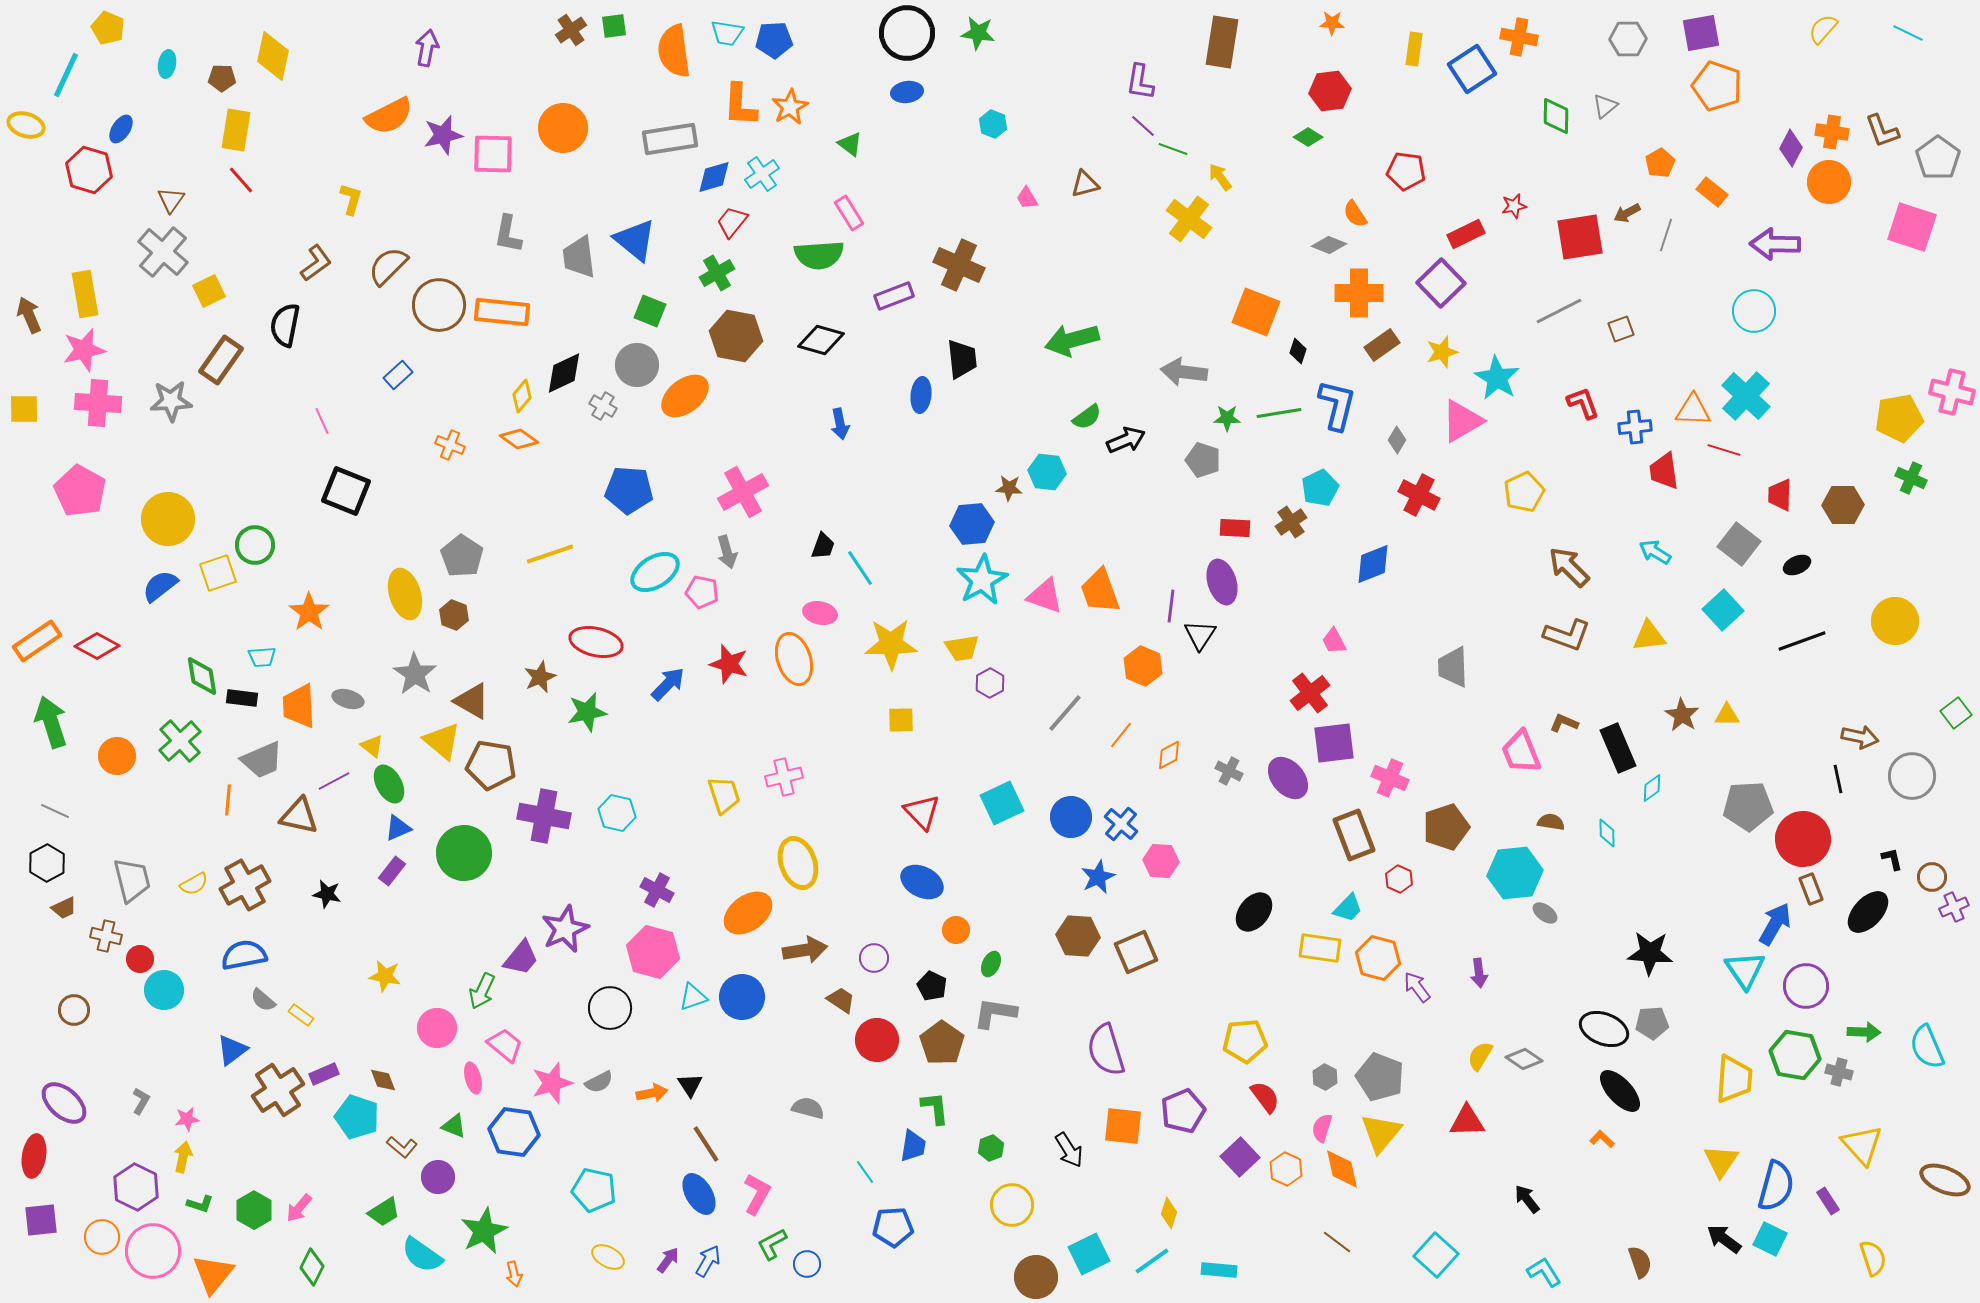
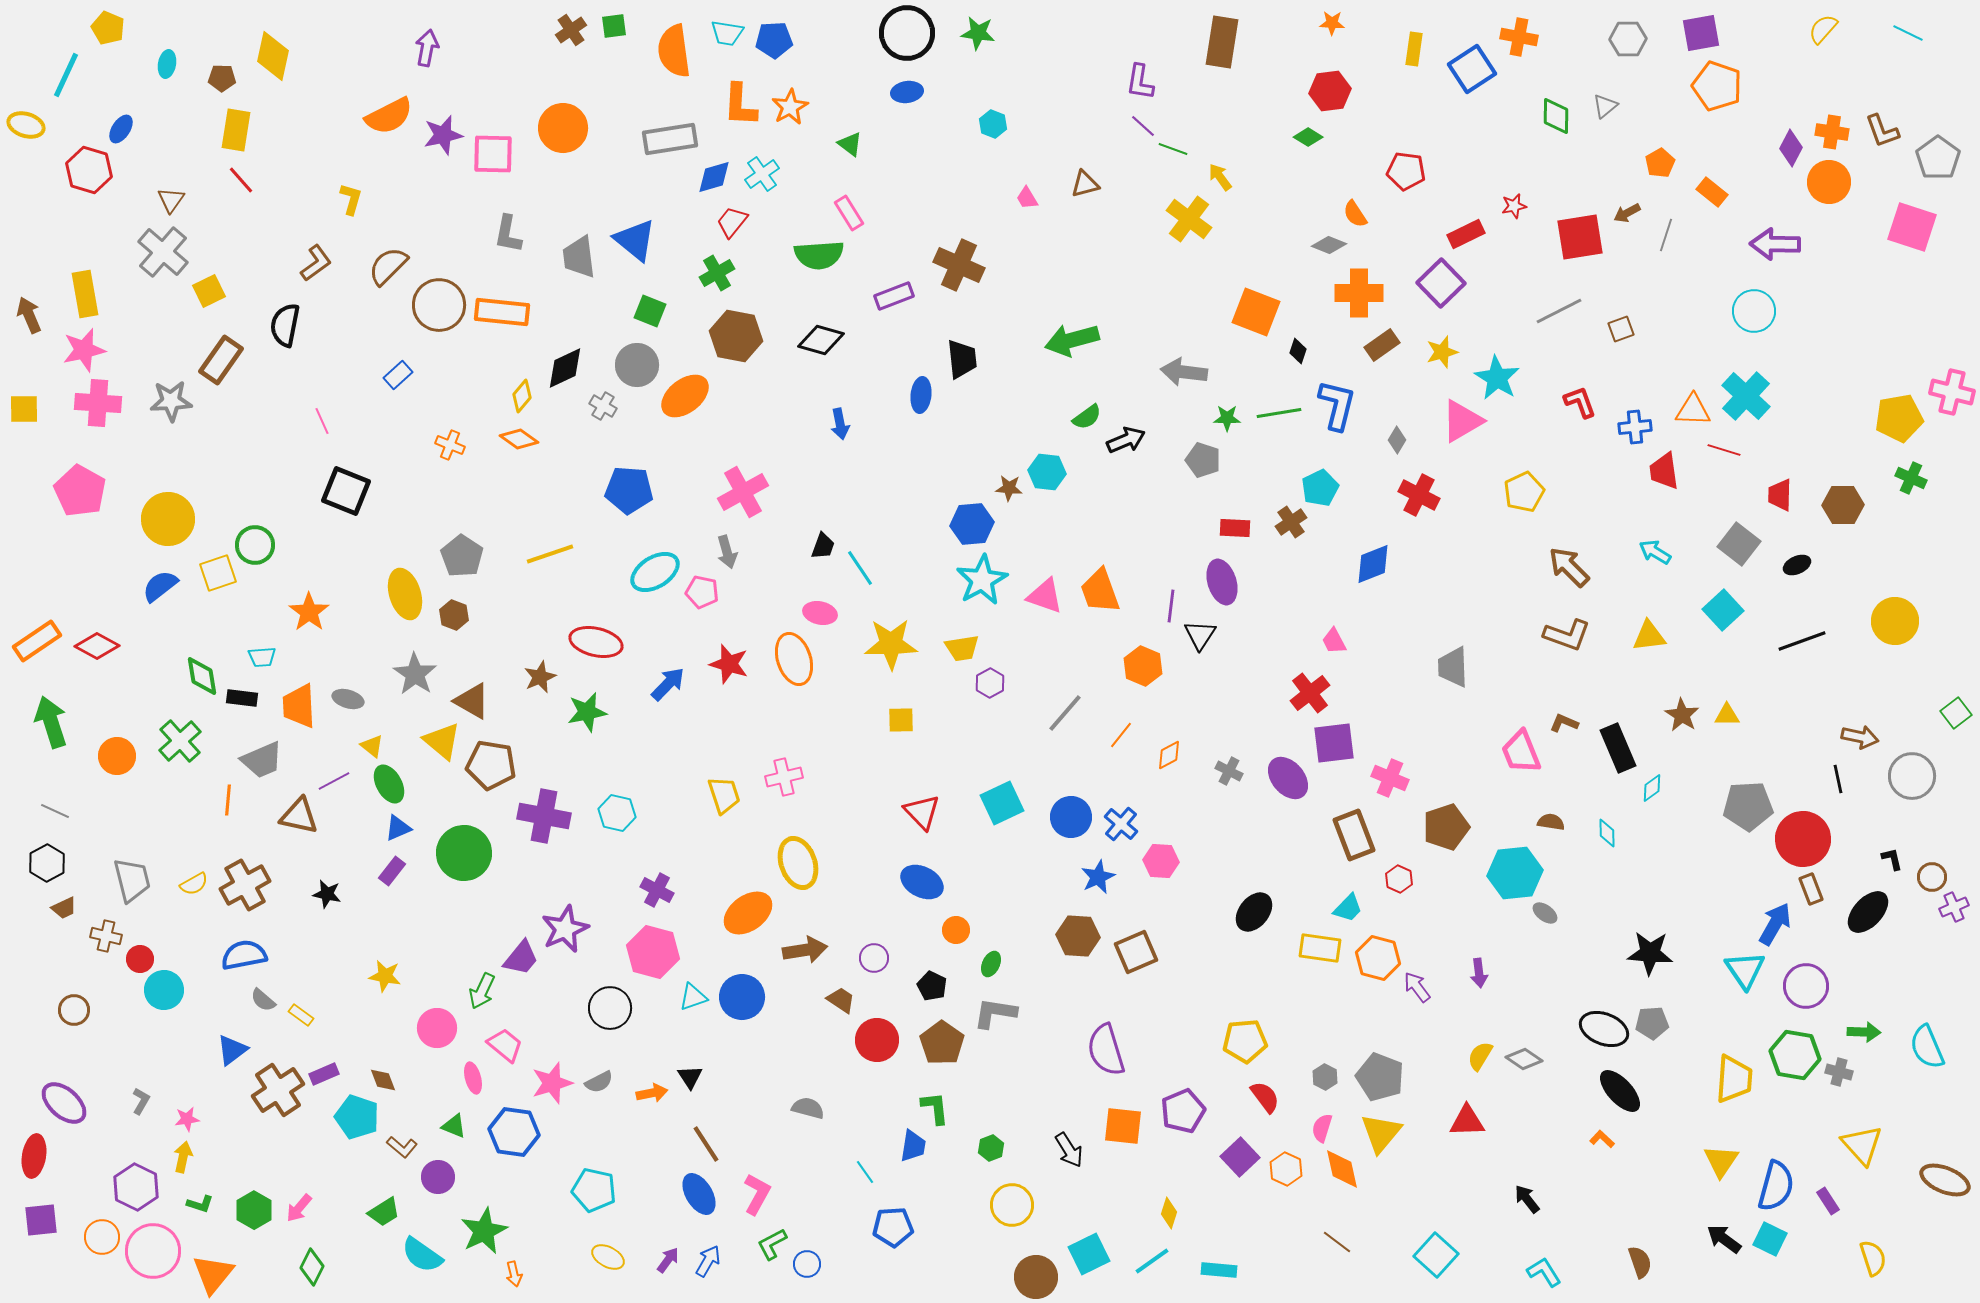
black diamond at (564, 373): moved 1 px right, 5 px up
red L-shape at (1583, 403): moved 3 px left, 1 px up
black triangle at (690, 1085): moved 8 px up
